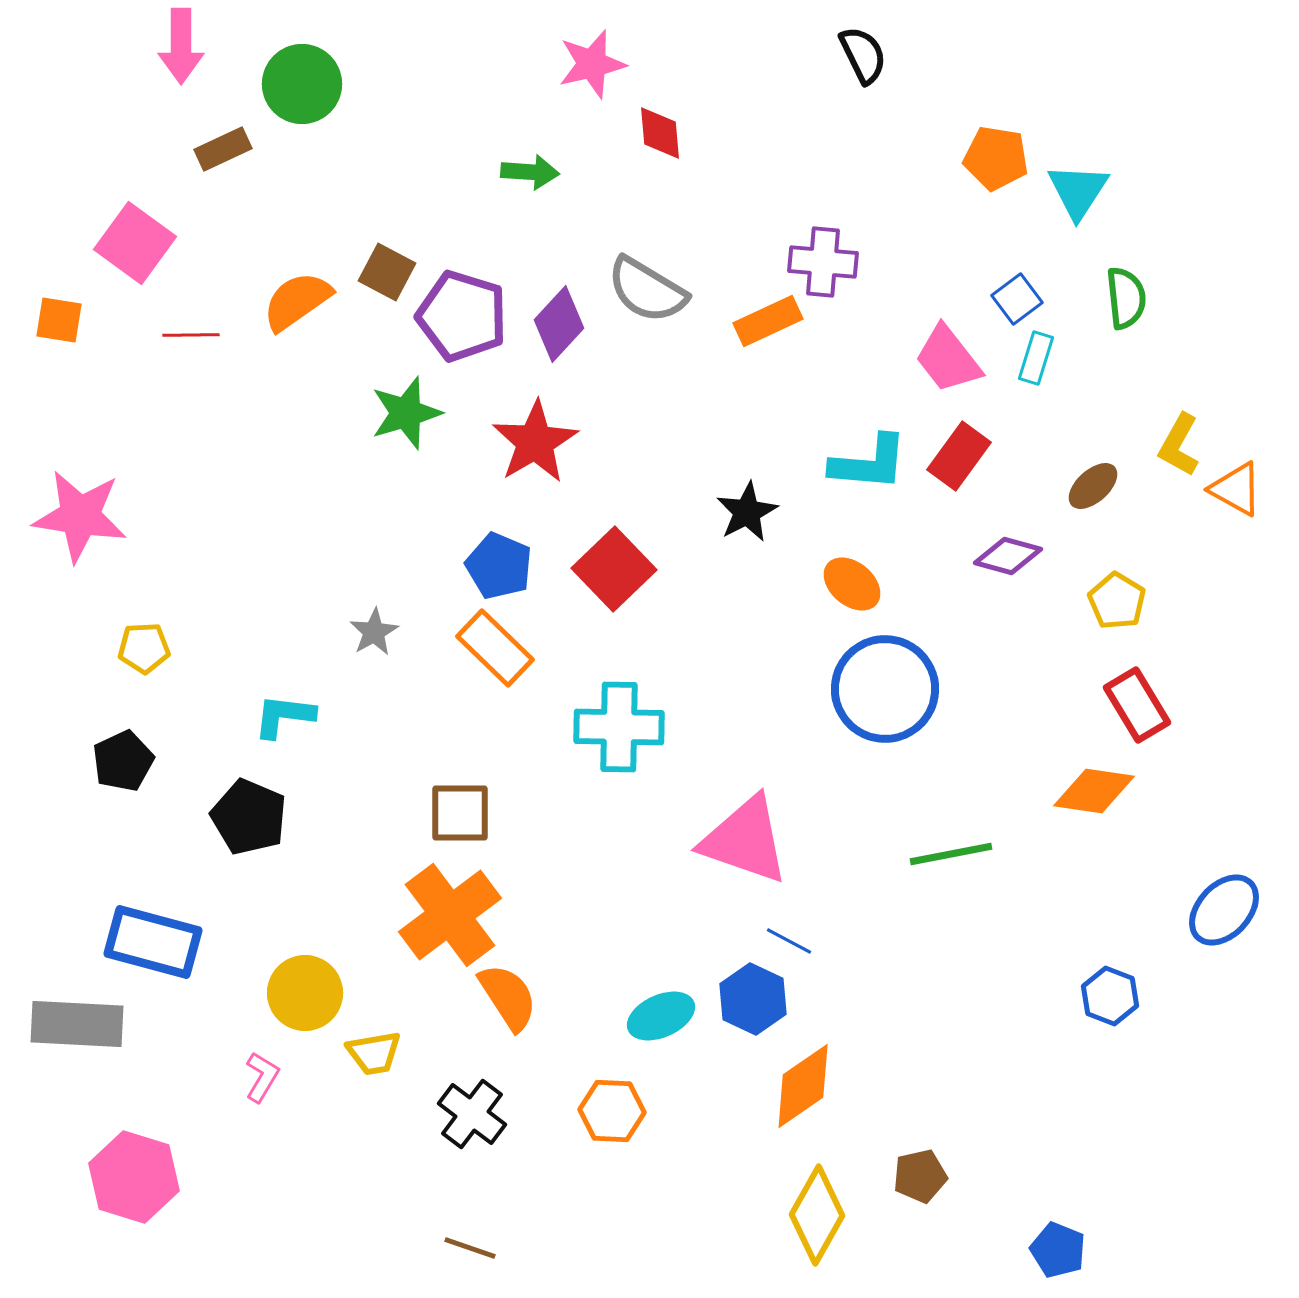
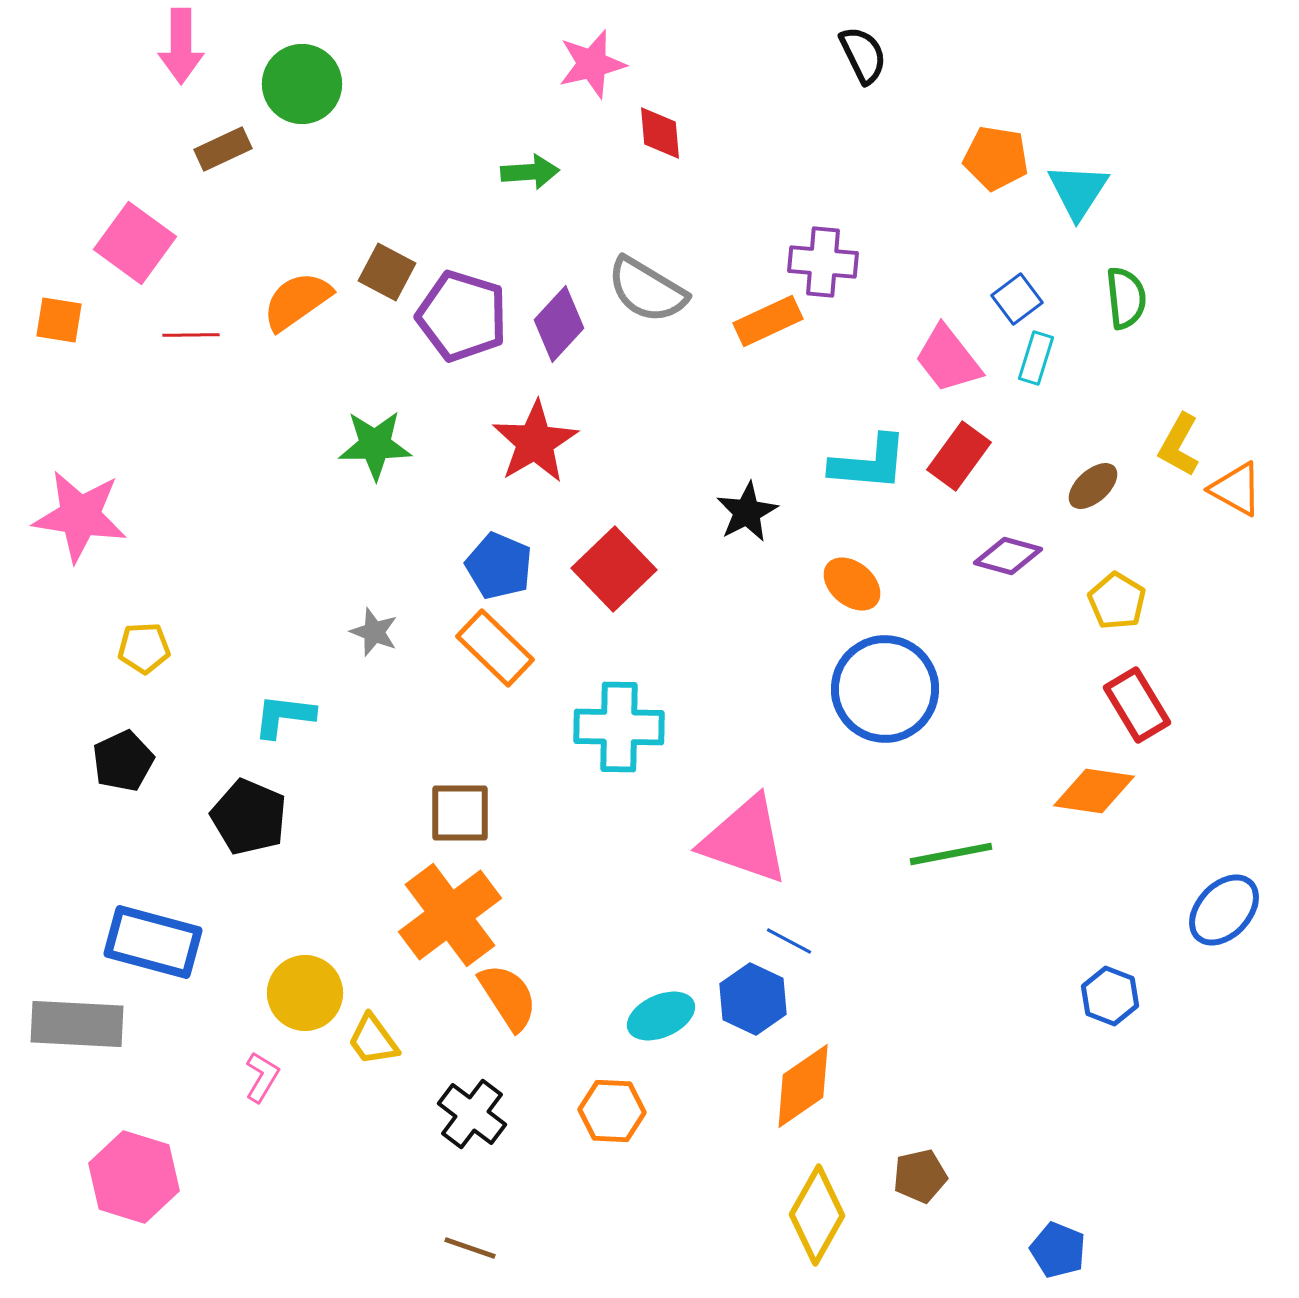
green arrow at (530, 172): rotated 8 degrees counterclockwise
green star at (406, 413): moved 31 px left, 32 px down; rotated 16 degrees clockwise
gray star at (374, 632): rotated 21 degrees counterclockwise
yellow trapezoid at (374, 1053): moved 1 px left, 13 px up; rotated 64 degrees clockwise
